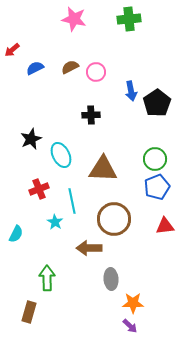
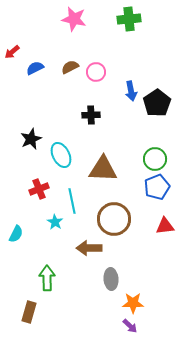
red arrow: moved 2 px down
